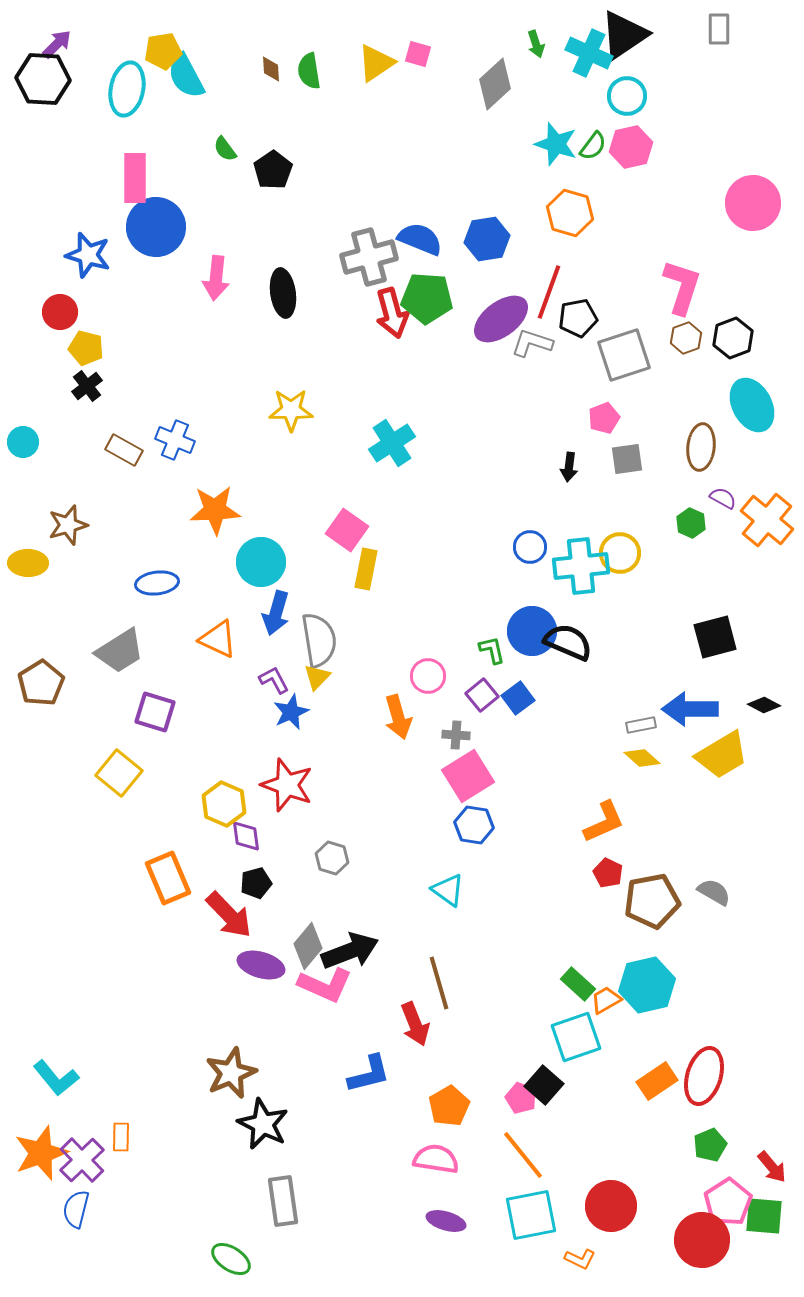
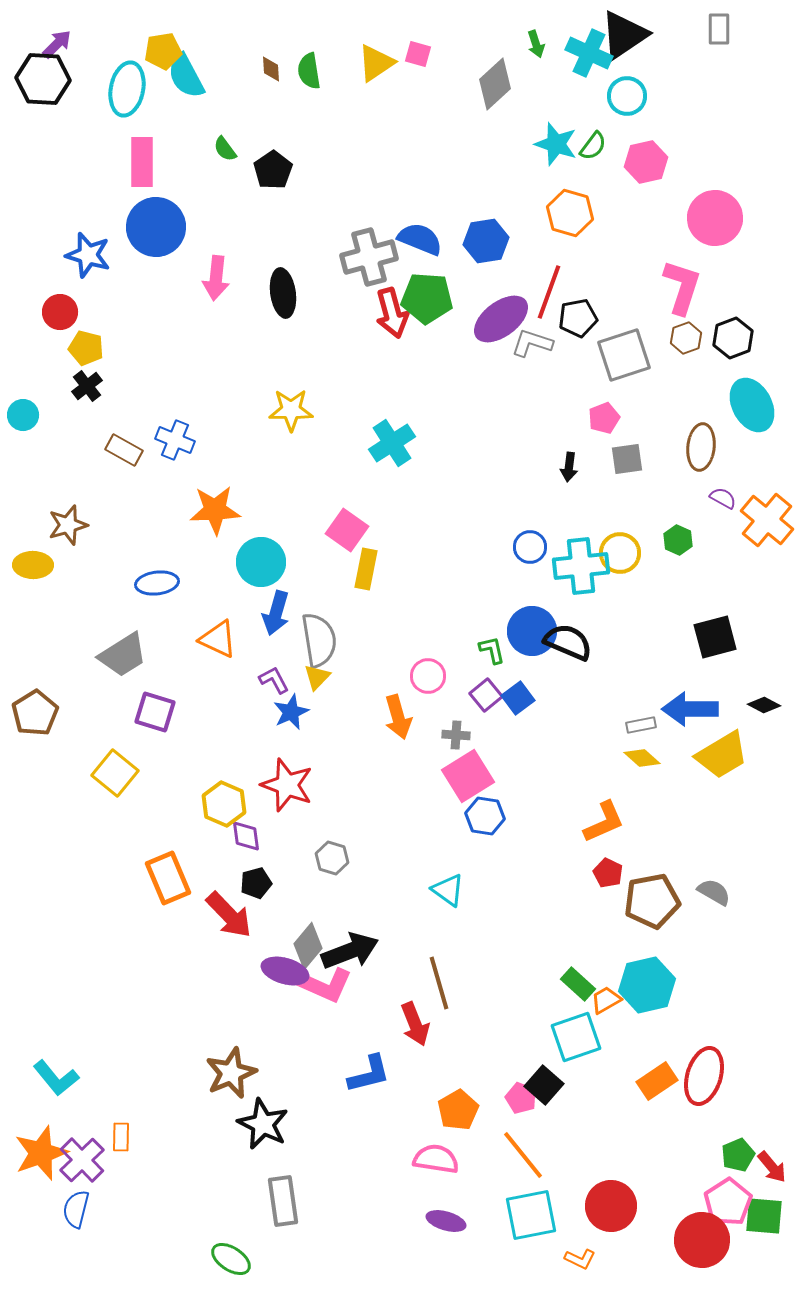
pink hexagon at (631, 147): moved 15 px right, 15 px down
pink rectangle at (135, 178): moved 7 px right, 16 px up
pink circle at (753, 203): moved 38 px left, 15 px down
blue hexagon at (487, 239): moved 1 px left, 2 px down
cyan circle at (23, 442): moved 27 px up
green hexagon at (691, 523): moved 13 px left, 17 px down
yellow ellipse at (28, 563): moved 5 px right, 2 px down
gray trapezoid at (120, 651): moved 3 px right, 4 px down
brown pentagon at (41, 683): moved 6 px left, 30 px down
purple square at (482, 695): moved 4 px right
yellow square at (119, 773): moved 4 px left
blue hexagon at (474, 825): moved 11 px right, 9 px up
purple ellipse at (261, 965): moved 24 px right, 6 px down
orange pentagon at (449, 1106): moved 9 px right, 4 px down
green pentagon at (710, 1145): moved 28 px right, 10 px down
